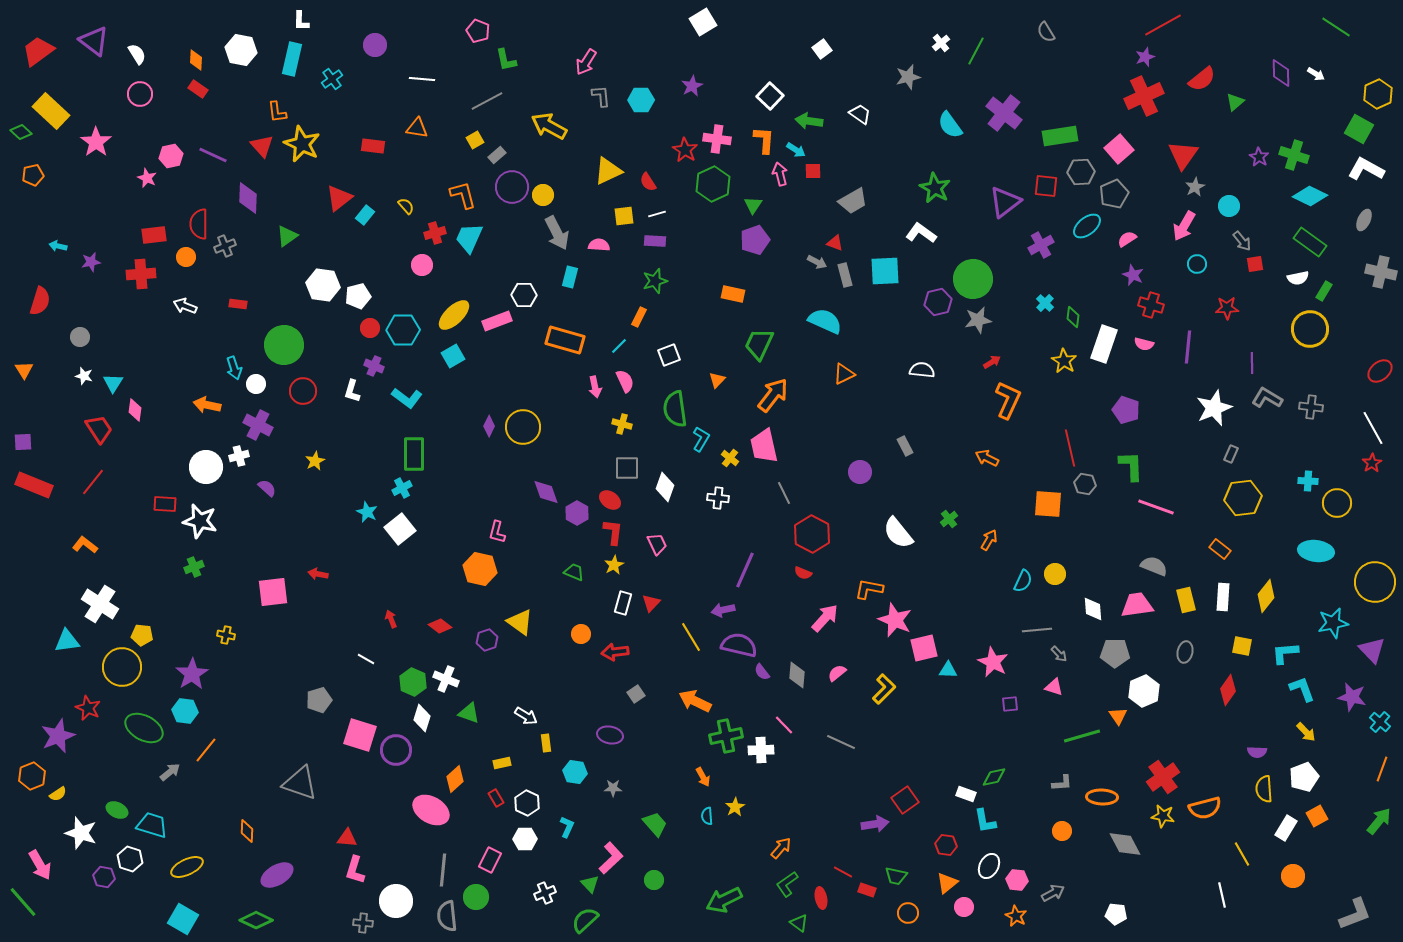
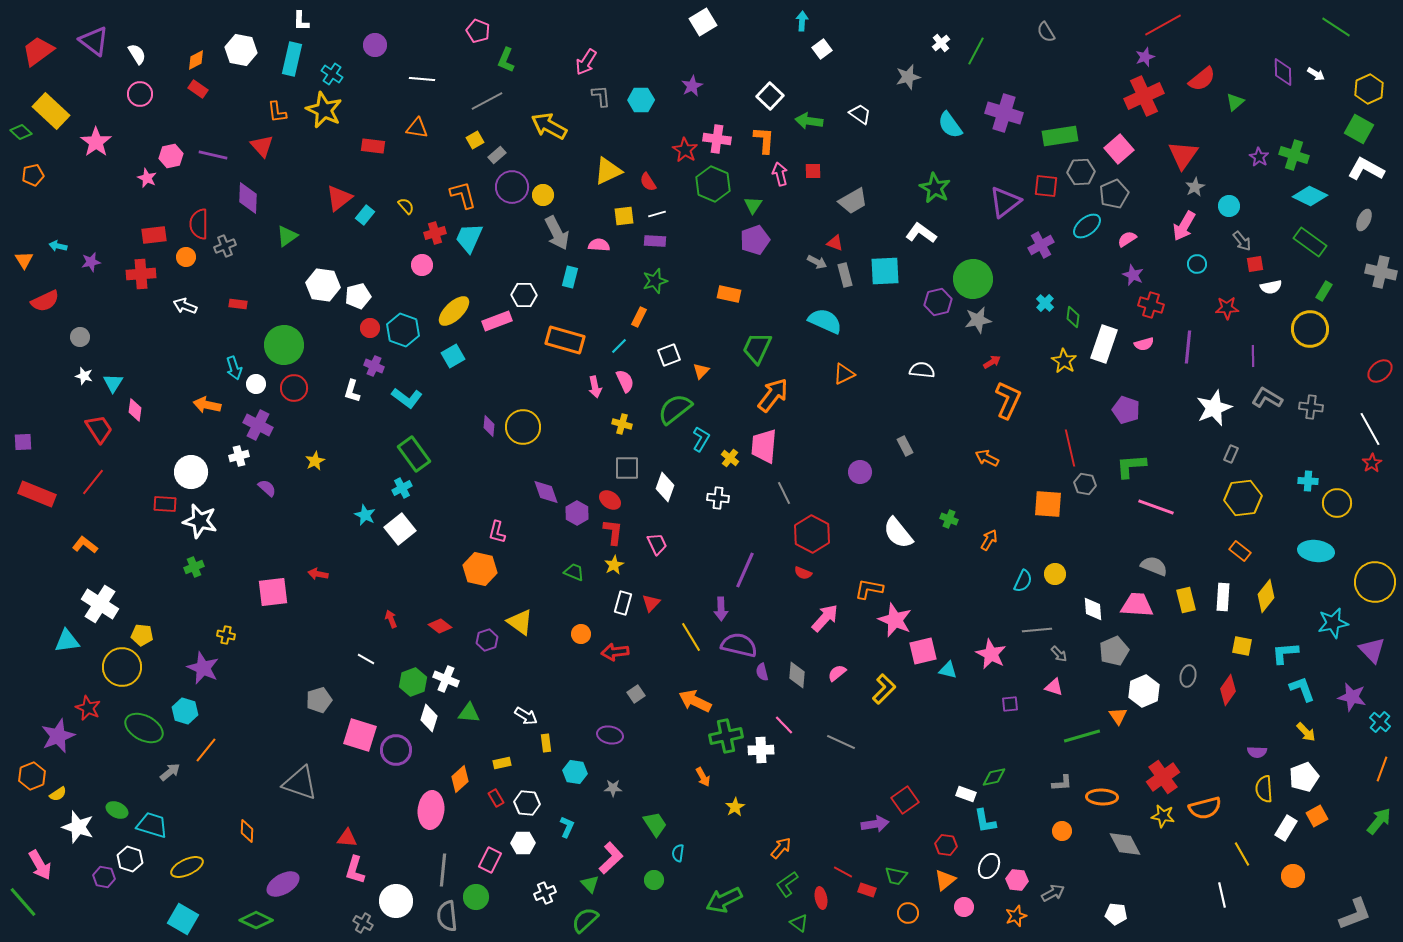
orange diamond at (196, 60): rotated 60 degrees clockwise
green L-shape at (506, 60): rotated 35 degrees clockwise
purple diamond at (1281, 73): moved 2 px right, 1 px up
cyan cross at (332, 79): moved 5 px up; rotated 20 degrees counterclockwise
yellow hexagon at (1378, 94): moved 9 px left, 5 px up
purple cross at (1004, 113): rotated 21 degrees counterclockwise
yellow star at (302, 144): moved 22 px right, 34 px up
cyan arrow at (796, 150): moved 6 px right, 129 px up; rotated 120 degrees counterclockwise
purple line at (213, 155): rotated 12 degrees counterclockwise
green hexagon at (713, 184): rotated 12 degrees counterclockwise
white semicircle at (1298, 278): moved 27 px left, 9 px down
orange rectangle at (733, 294): moved 4 px left
red semicircle at (40, 301): moved 5 px right; rotated 48 degrees clockwise
yellow ellipse at (454, 315): moved 4 px up
cyan hexagon at (403, 330): rotated 20 degrees clockwise
green trapezoid at (759, 344): moved 2 px left, 4 px down
pink semicircle at (1144, 344): rotated 30 degrees counterclockwise
purple line at (1252, 363): moved 1 px right, 7 px up
orange triangle at (24, 370): moved 110 px up
orange triangle at (717, 380): moved 16 px left, 9 px up
red circle at (303, 391): moved 9 px left, 3 px up
green semicircle at (675, 409): rotated 60 degrees clockwise
purple diamond at (489, 426): rotated 20 degrees counterclockwise
white line at (1373, 428): moved 3 px left, 1 px down
pink trapezoid at (764, 446): rotated 18 degrees clockwise
green rectangle at (414, 454): rotated 36 degrees counterclockwise
green L-shape at (1131, 466): rotated 92 degrees counterclockwise
white circle at (206, 467): moved 15 px left, 5 px down
red rectangle at (34, 485): moved 3 px right, 9 px down
cyan star at (367, 512): moved 2 px left, 3 px down
green cross at (949, 519): rotated 30 degrees counterclockwise
orange rectangle at (1220, 549): moved 20 px right, 2 px down
pink trapezoid at (1137, 605): rotated 12 degrees clockwise
purple arrow at (723, 610): moved 2 px left, 1 px up; rotated 80 degrees counterclockwise
pink square at (924, 648): moved 1 px left, 3 px down
gray ellipse at (1185, 652): moved 3 px right, 24 px down
gray pentagon at (1115, 653): moved 1 px left, 2 px up; rotated 24 degrees counterclockwise
pink star at (993, 662): moved 2 px left, 8 px up
cyan triangle at (948, 670): rotated 12 degrees clockwise
purple semicircle at (762, 672): rotated 24 degrees clockwise
purple star at (192, 674): moved 11 px right, 6 px up; rotated 16 degrees counterclockwise
green hexagon at (413, 682): rotated 16 degrees clockwise
cyan hexagon at (185, 711): rotated 10 degrees clockwise
green triangle at (469, 713): rotated 15 degrees counterclockwise
white diamond at (422, 718): moved 7 px right
orange diamond at (455, 779): moved 5 px right
white hexagon at (527, 803): rotated 20 degrees counterclockwise
pink ellipse at (431, 810): rotated 66 degrees clockwise
cyan semicircle at (707, 816): moved 29 px left, 37 px down; rotated 12 degrees clockwise
green trapezoid at (655, 824): rotated 8 degrees clockwise
white star at (81, 833): moved 3 px left, 6 px up
white hexagon at (525, 839): moved 2 px left, 4 px down
purple ellipse at (277, 875): moved 6 px right, 9 px down
orange triangle at (947, 883): moved 2 px left, 3 px up
orange star at (1016, 916): rotated 25 degrees clockwise
gray cross at (363, 923): rotated 24 degrees clockwise
